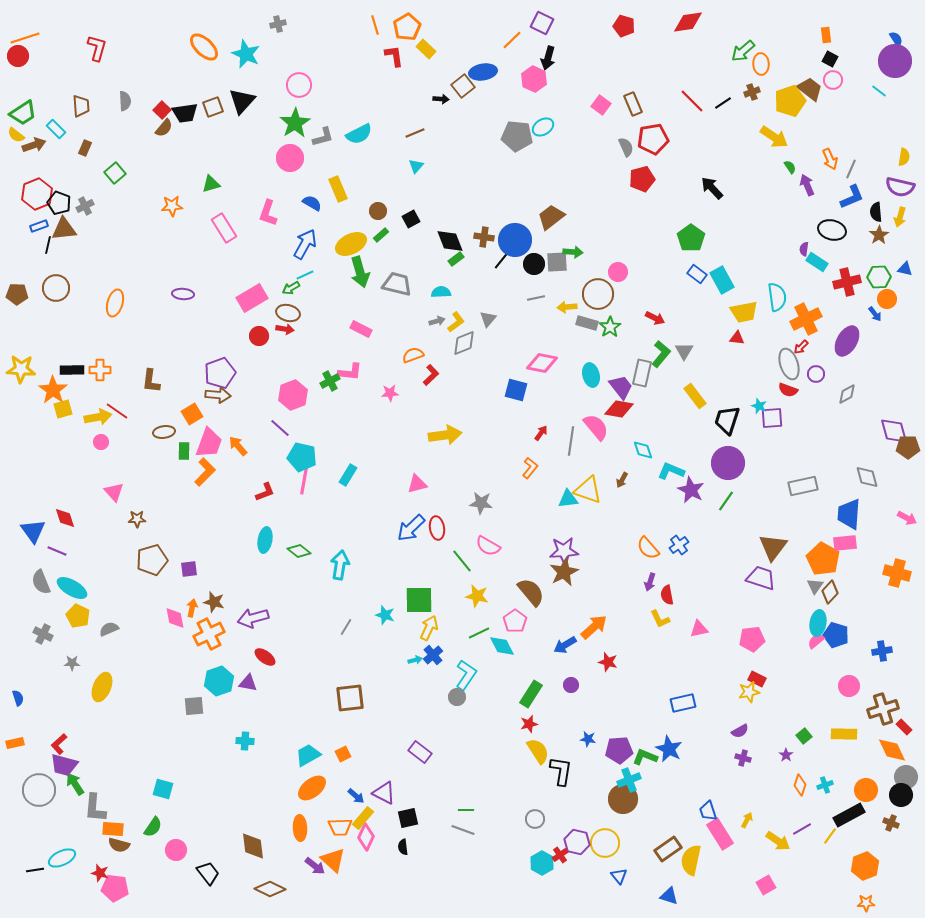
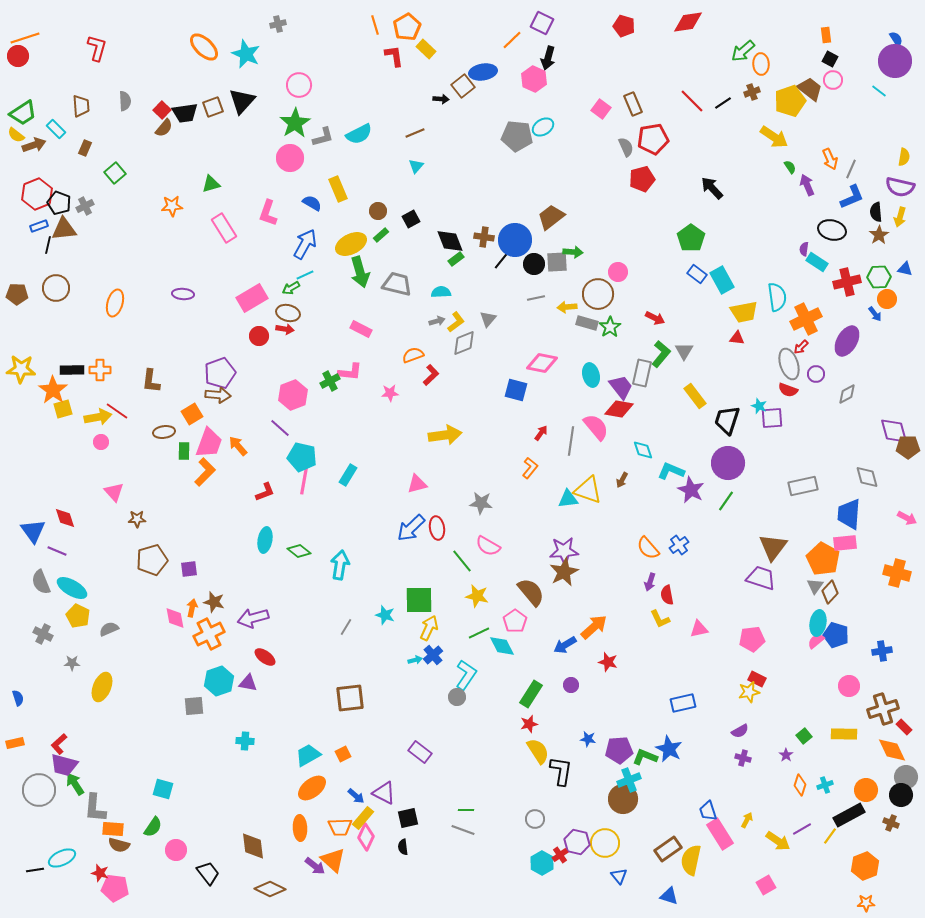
pink square at (601, 105): moved 4 px down
